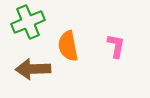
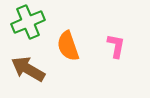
orange semicircle: rotated 8 degrees counterclockwise
brown arrow: moved 5 px left; rotated 32 degrees clockwise
